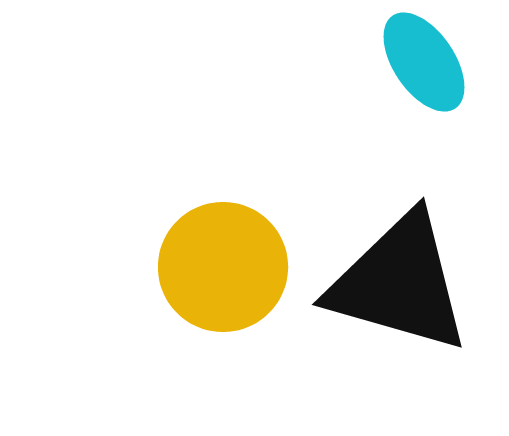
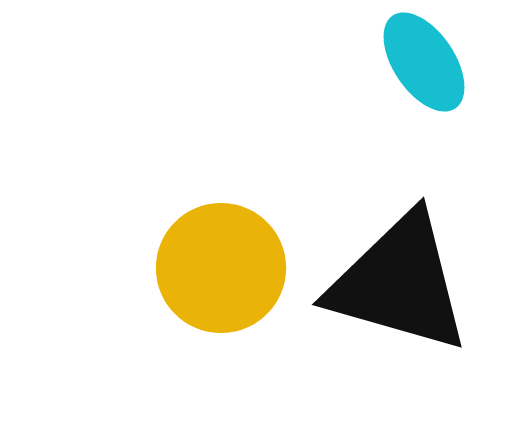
yellow circle: moved 2 px left, 1 px down
